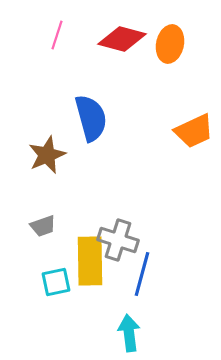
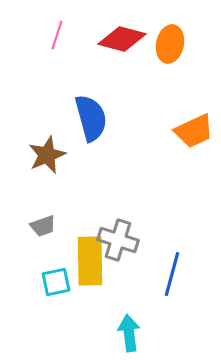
blue line: moved 30 px right
